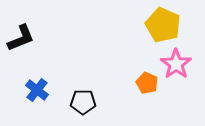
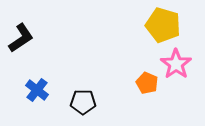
yellow pentagon: rotated 8 degrees counterclockwise
black L-shape: rotated 12 degrees counterclockwise
